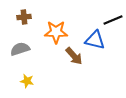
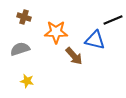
brown cross: rotated 24 degrees clockwise
